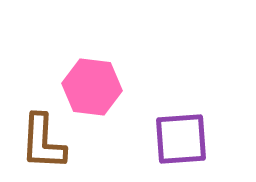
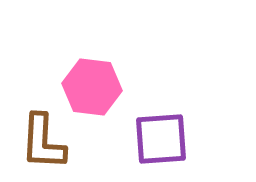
purple square: moved 20 px left
